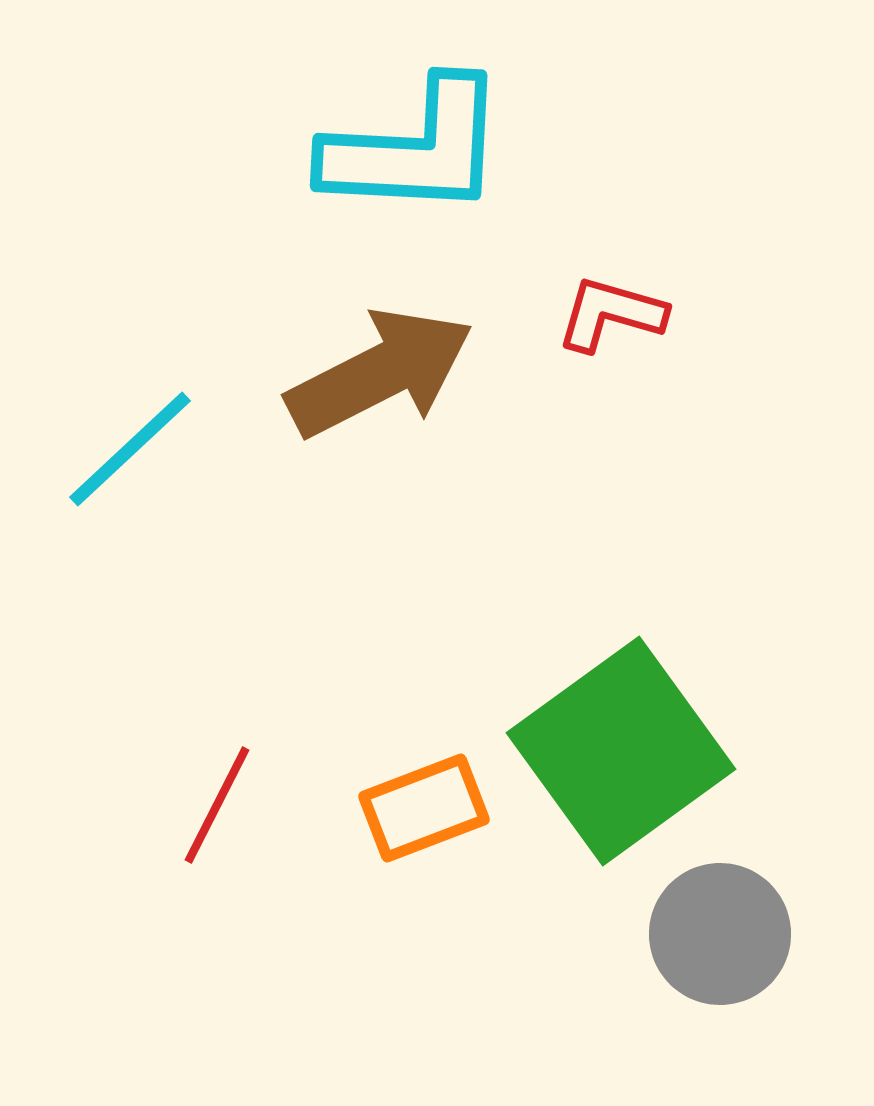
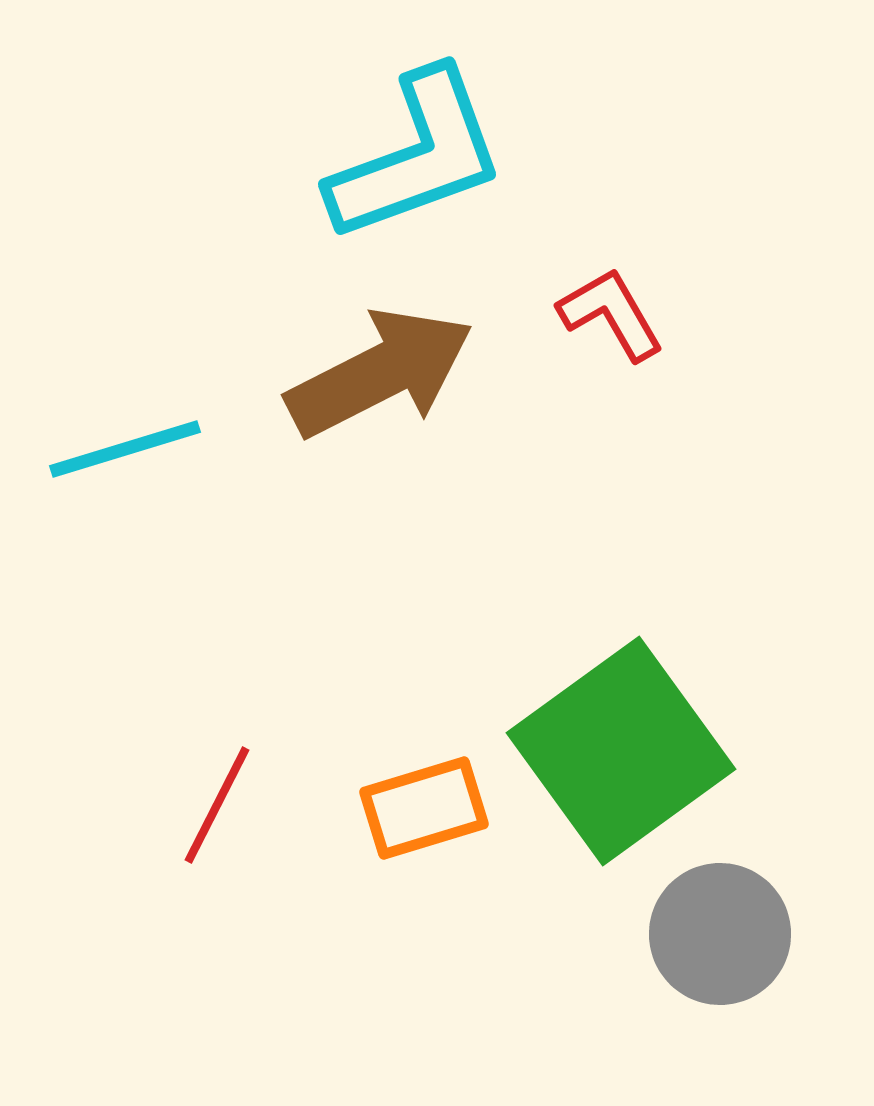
cyan L-shape: moved 2 px right, 7 px down; rotated 23 degrees counterclockwise
red L-shape: rotated 44 degrees clockwise
cyan line: moved 5 px left; rotated 26 degrees clockwise
orange rectangle: rotated 4 degrees clockwise
